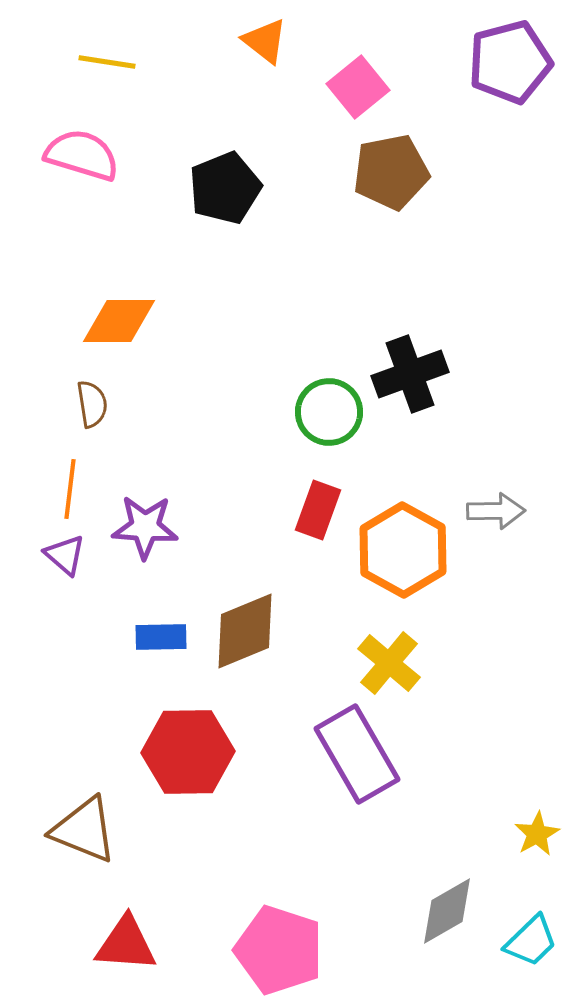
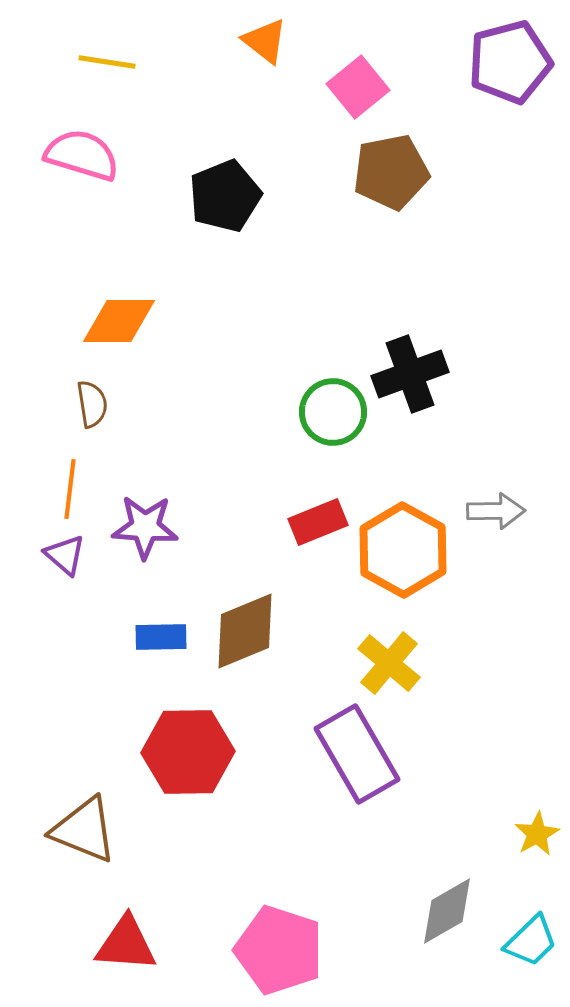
black pentagon: moved 8 px down
green circle: moved 4 px right
red rectangle: moved 12 px down; rotated 48 degrees clockwise
